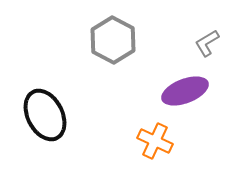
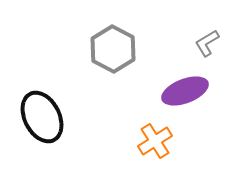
gray hexagon: moved 9 px down
black ellipse: moved 3 px left, 2 px down
orange cross: rotated 32 degrees clockwise
